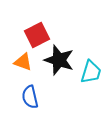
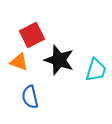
red square: moved 5 px left
orange triangle: moved 4 px left
cyan trapezoid: moved 5 px right, 2 px up
